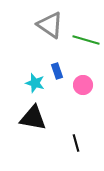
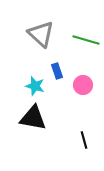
gray triangle: moved 9 px left, 9 px down; rotated 8 degrees clockwise
cyan star: moved 3 px down
black line: moved 8 px right, 3 px up
